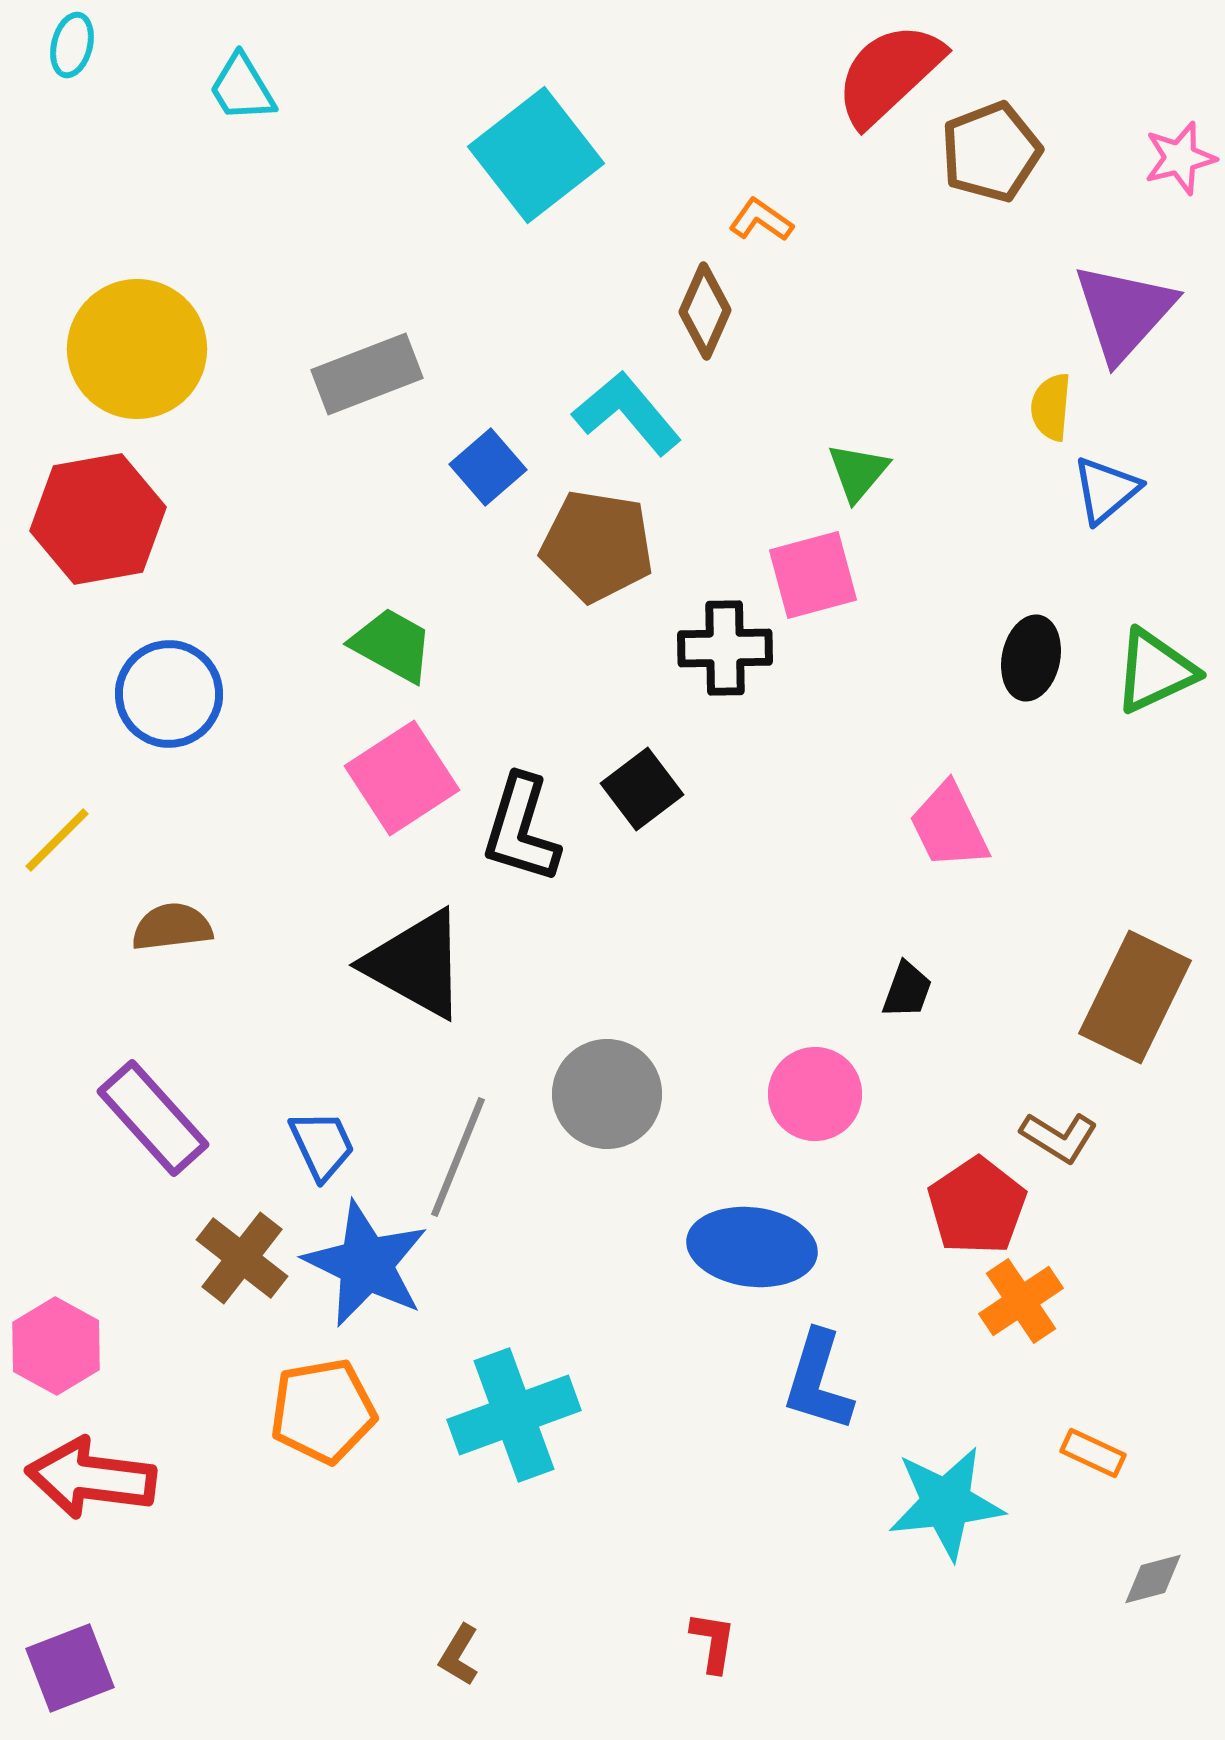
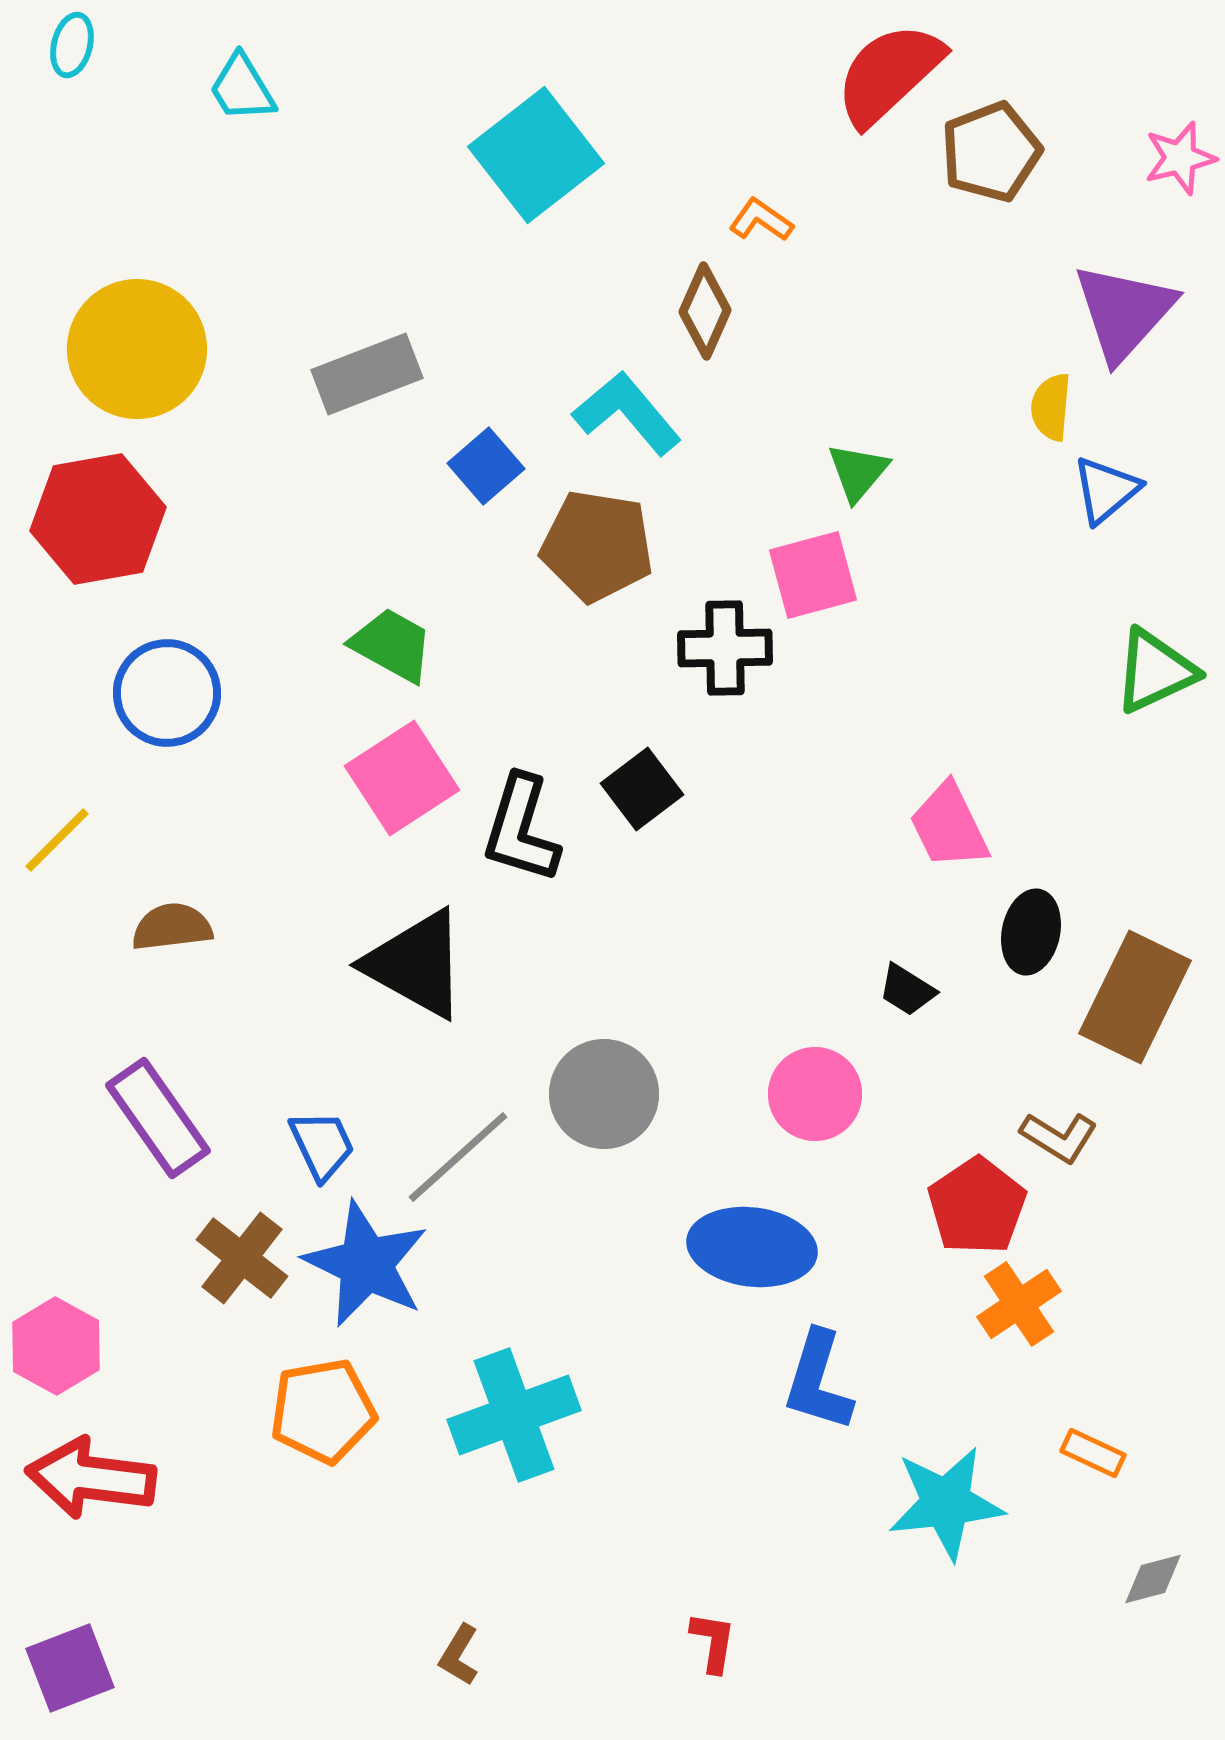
blue square at (488, 467): moved 2 px left, 1 px up
black ellipse at (1031, 658): moved 274 px down
blue circle at (169, 694): moved 2 px left, 1 px up
black trapezoid at (907, 990): rotated 102 degrees clockwise
gray circle at (607, 1094): moved 3 px left
purple rectangle at (153, 1118): moved 5 px right; rotated 7 degrees clockwise
gray line at (458, 1157): rotated 26 degrees clockwise
orange cross at (1021, 1301): moved 2 px left, 3 px down
